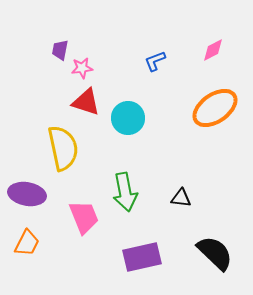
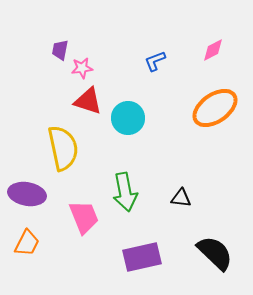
red triangle: moved 2 px right, 1 px up
